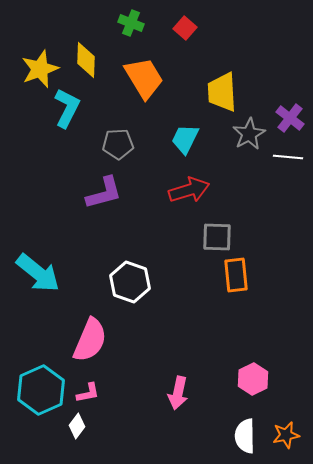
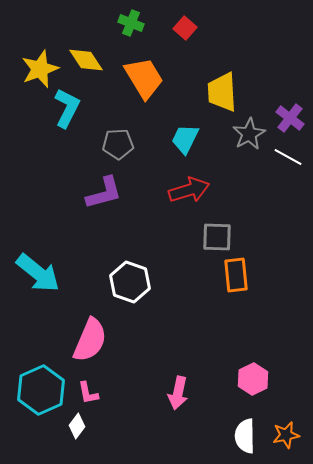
yellow diamond: rotated 36 degrees counterclockwise
white line: rotated 24 degrees clockwise
pink L-shape: rotated 90 degrees clockwise
